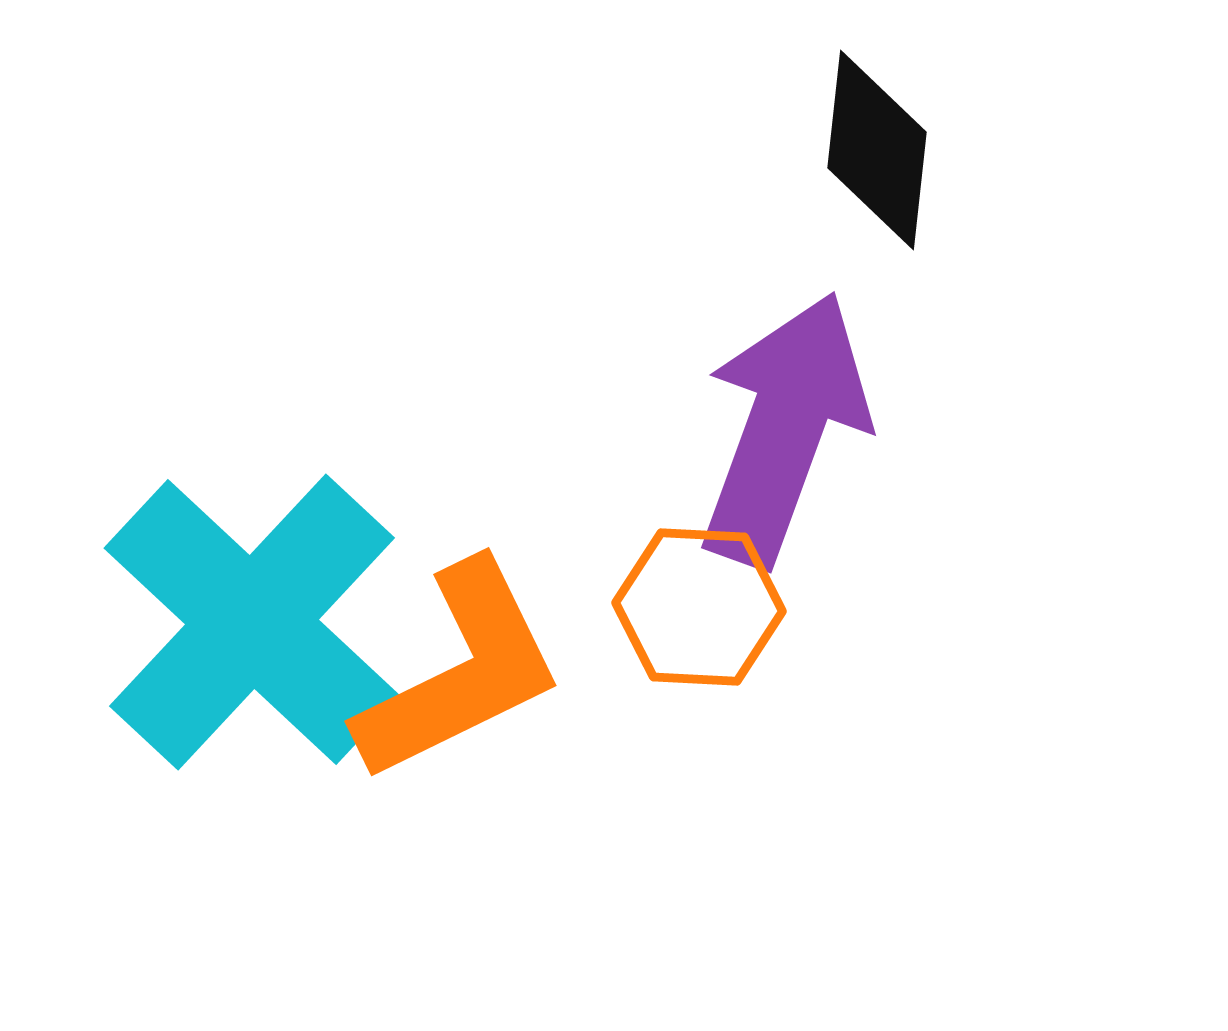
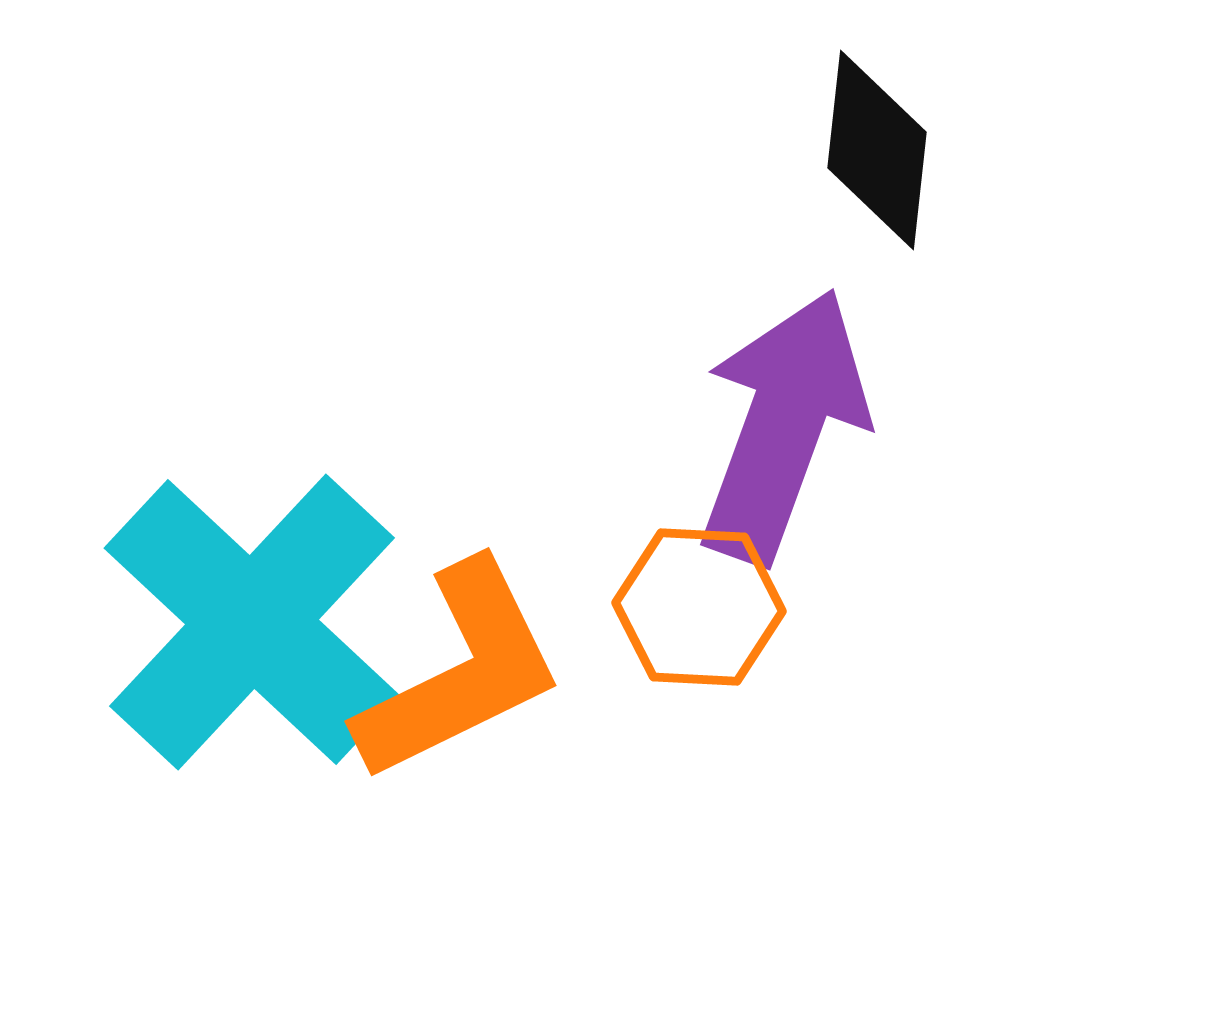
purple arrow: moved 1 px left, 3 px up
